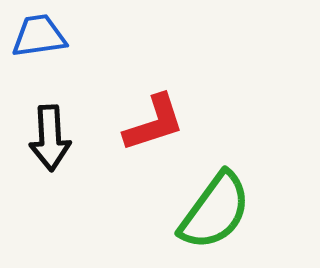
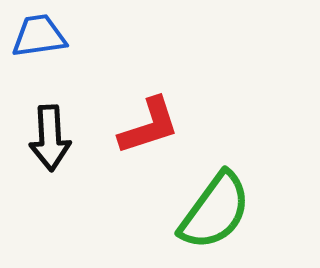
red L-shape: moved 5 px left, 3 px down
